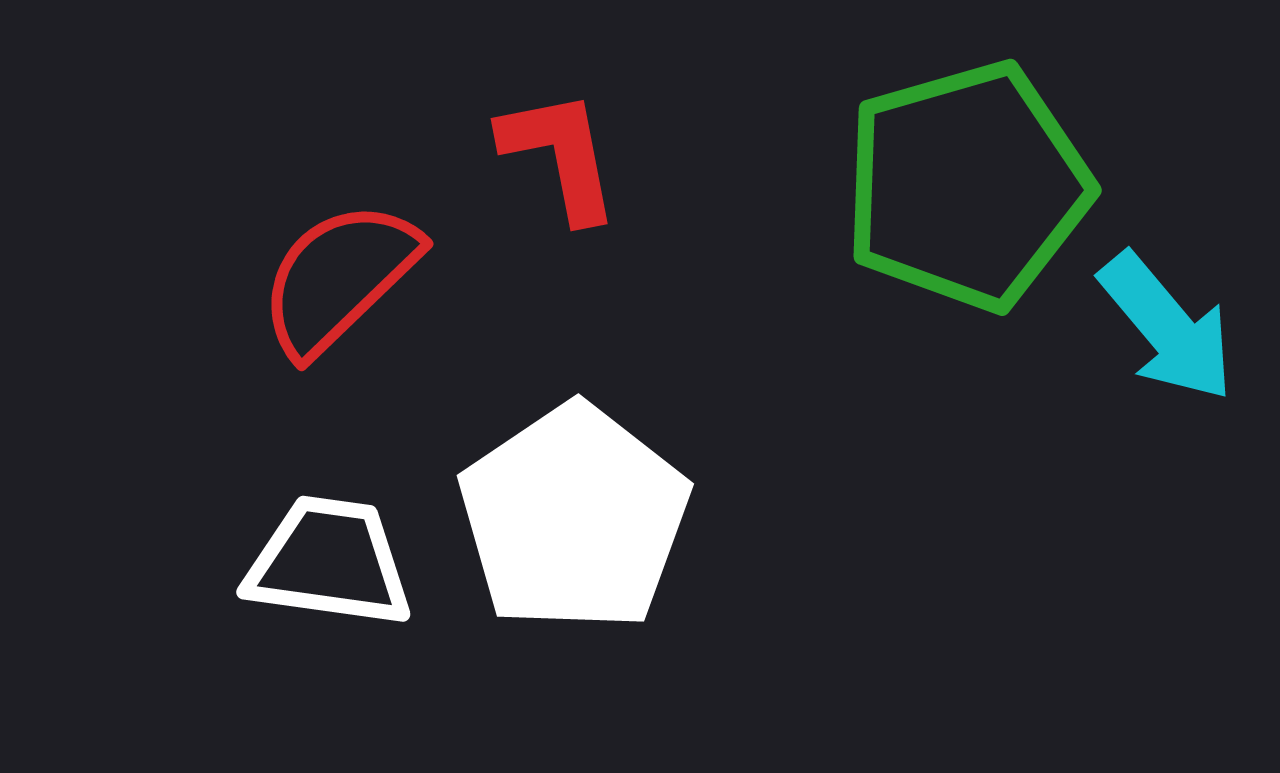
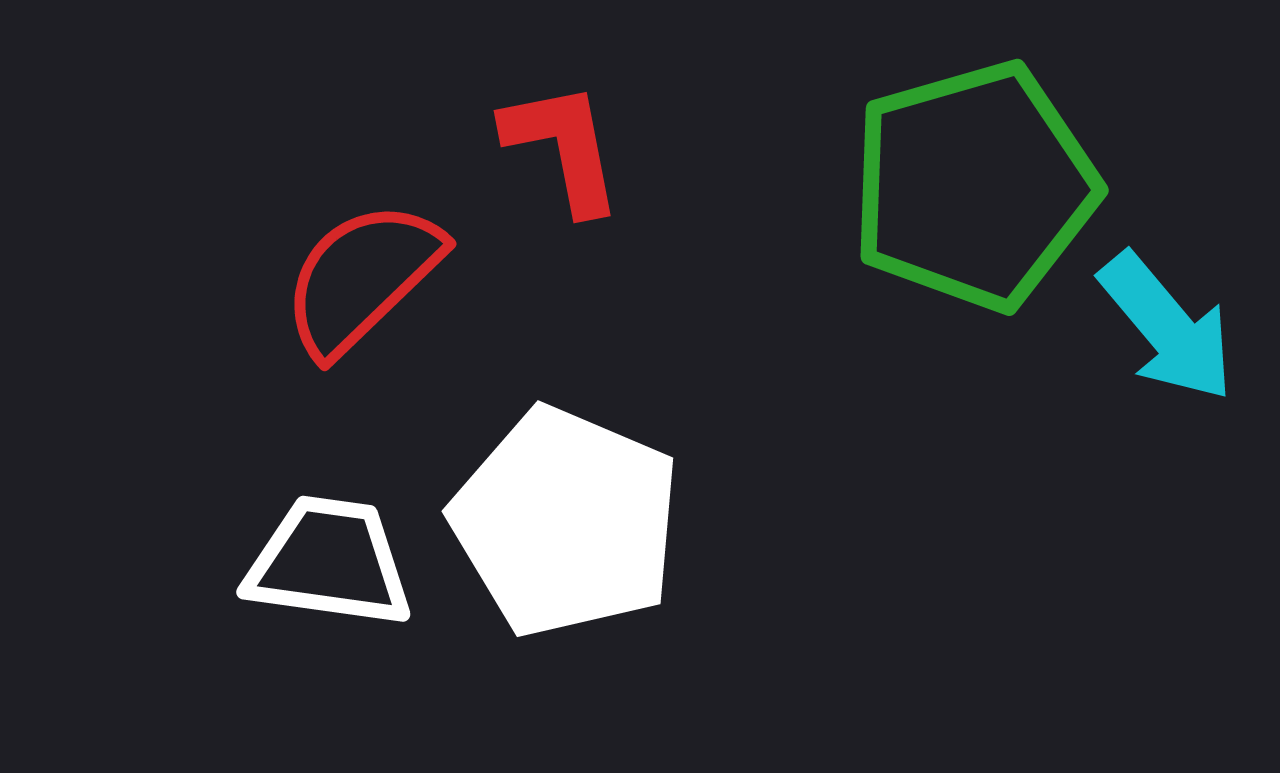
red L-shape: moved 3 px right, 8 px up
green pentagon: moved 7 px right
red semicircle: moved 23 px right
white pentagon: moved 8 px left, 4 px down; rotated 15 degrees counterclockwise
